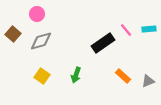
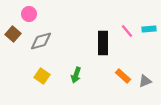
pink circle: moved 8 px left
pink line: moved 1 px right, 1 px down
black rectangle: rotated 55 degrees counterclockwise
gray triangle: moved 3 px left
